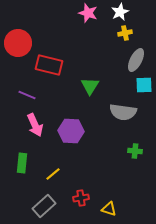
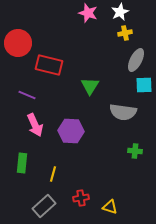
yellow line: rotated 35 degrees counterclockwise
yellow triangle: moved 1 px right, 2 px up
